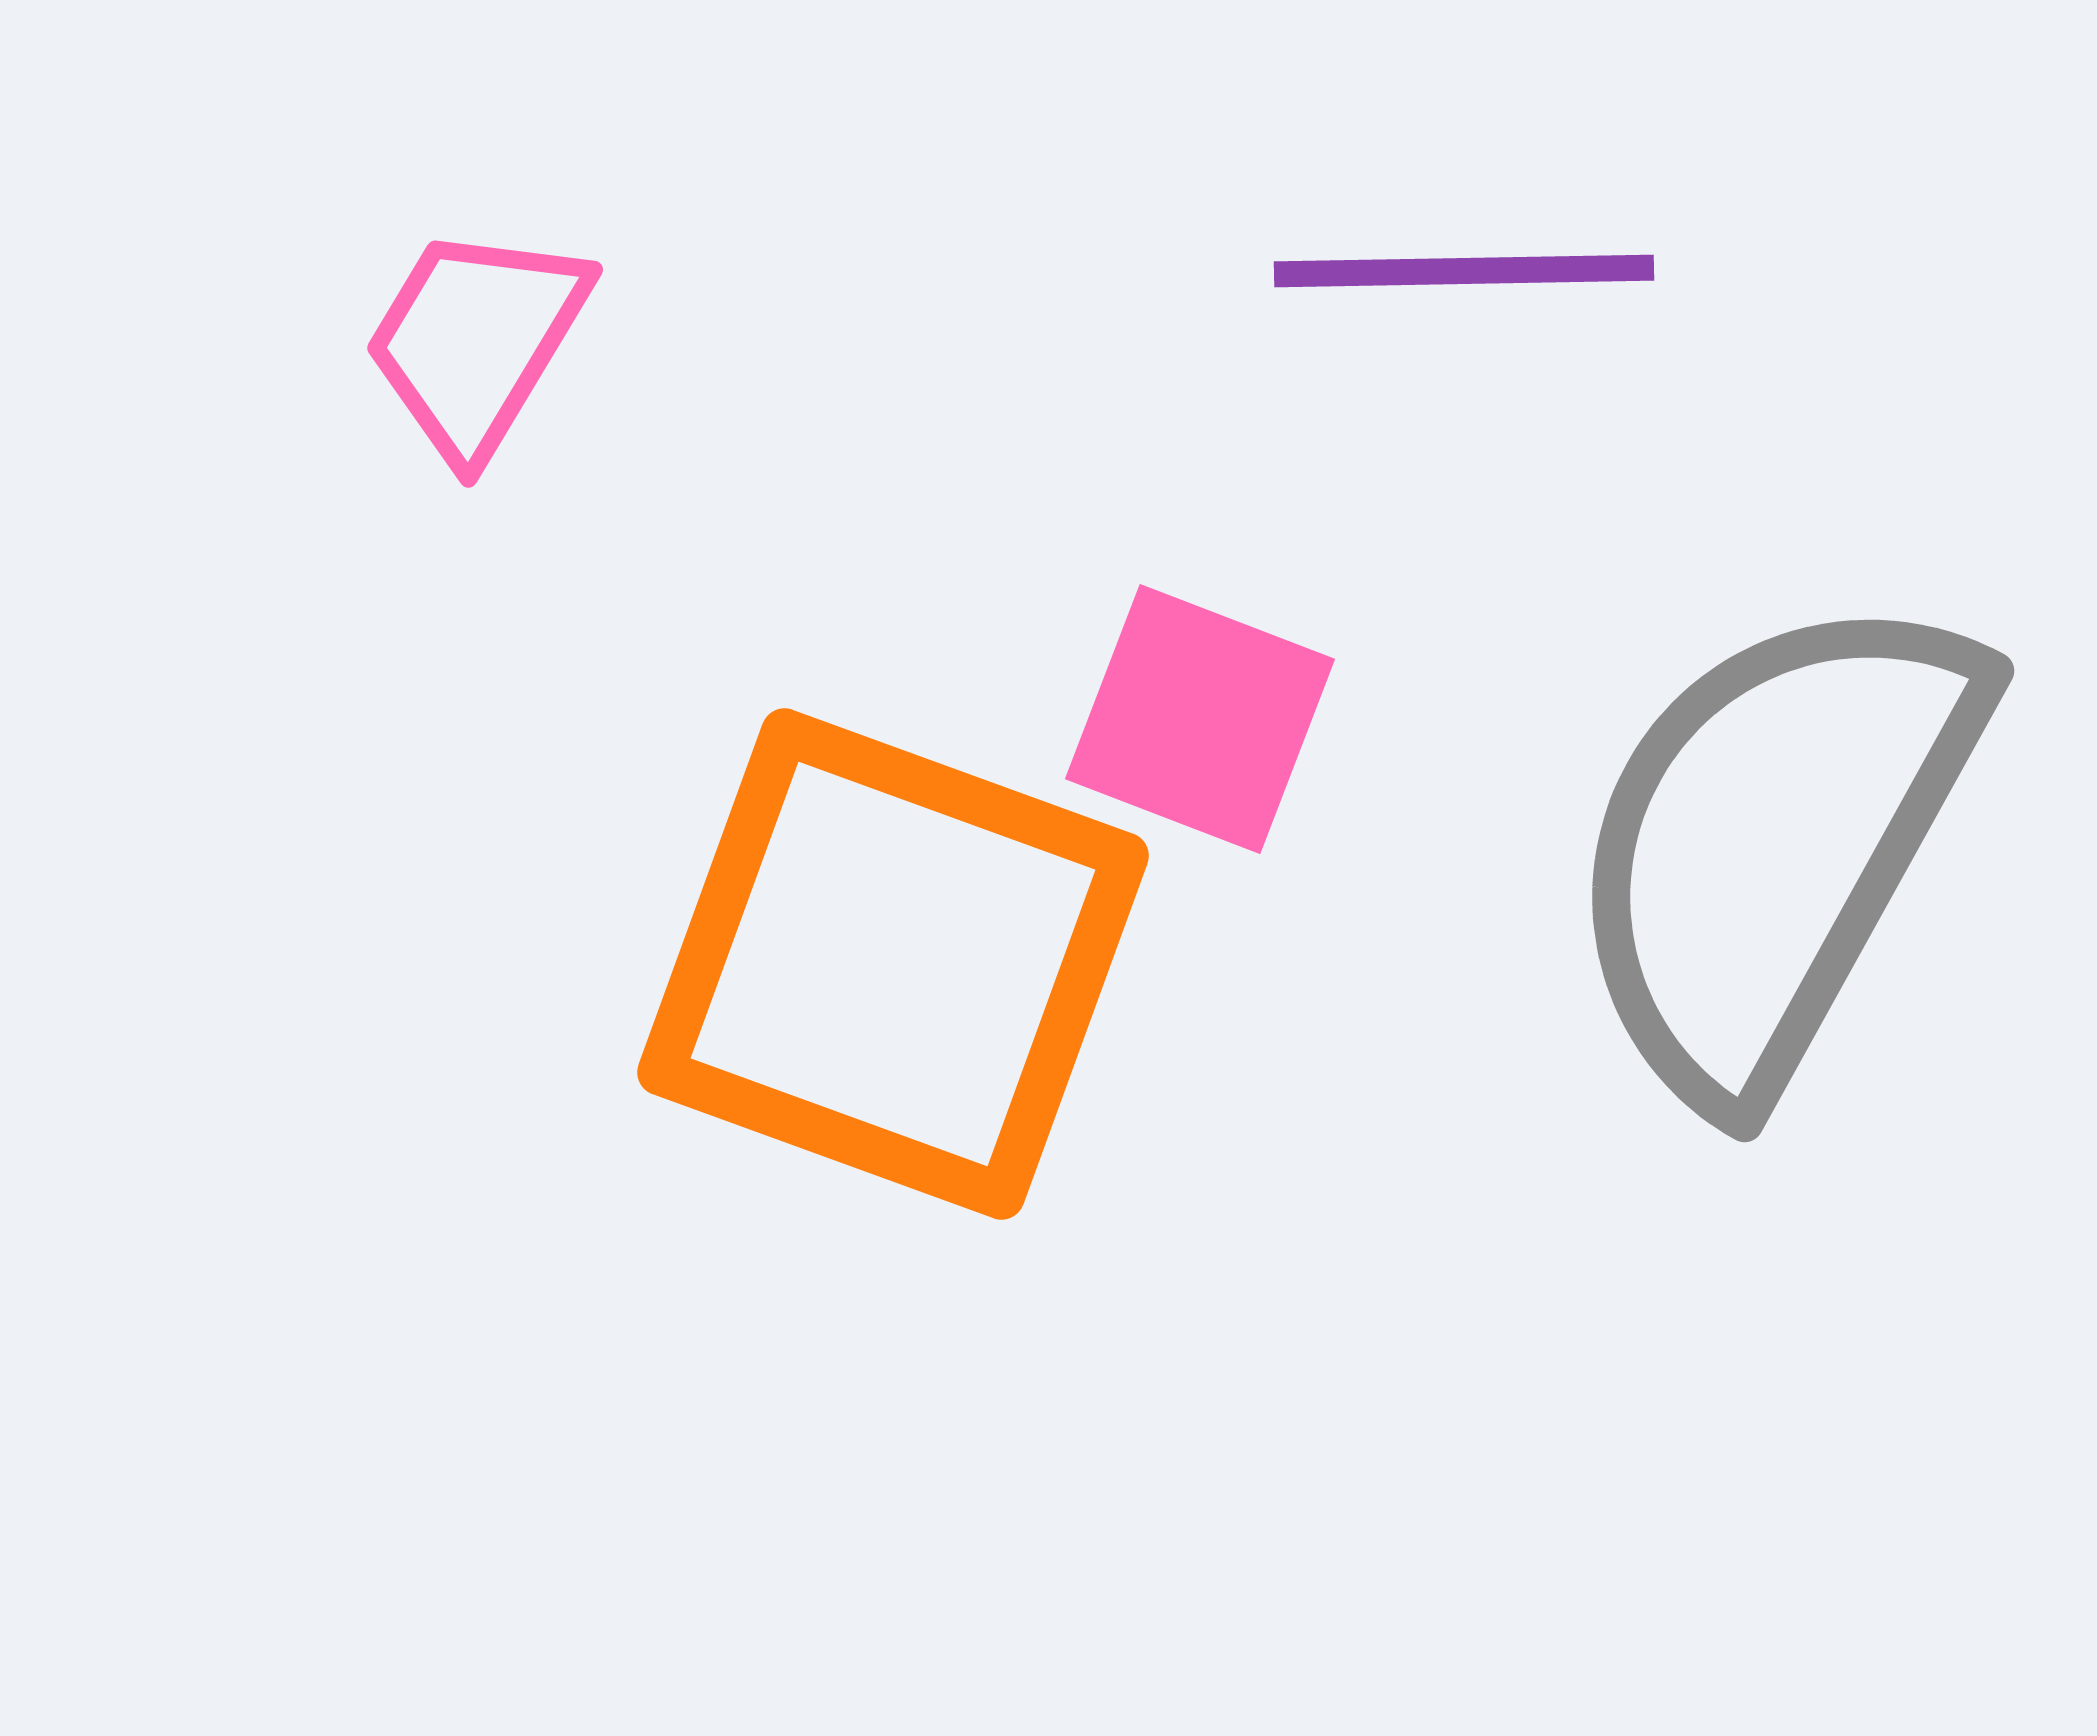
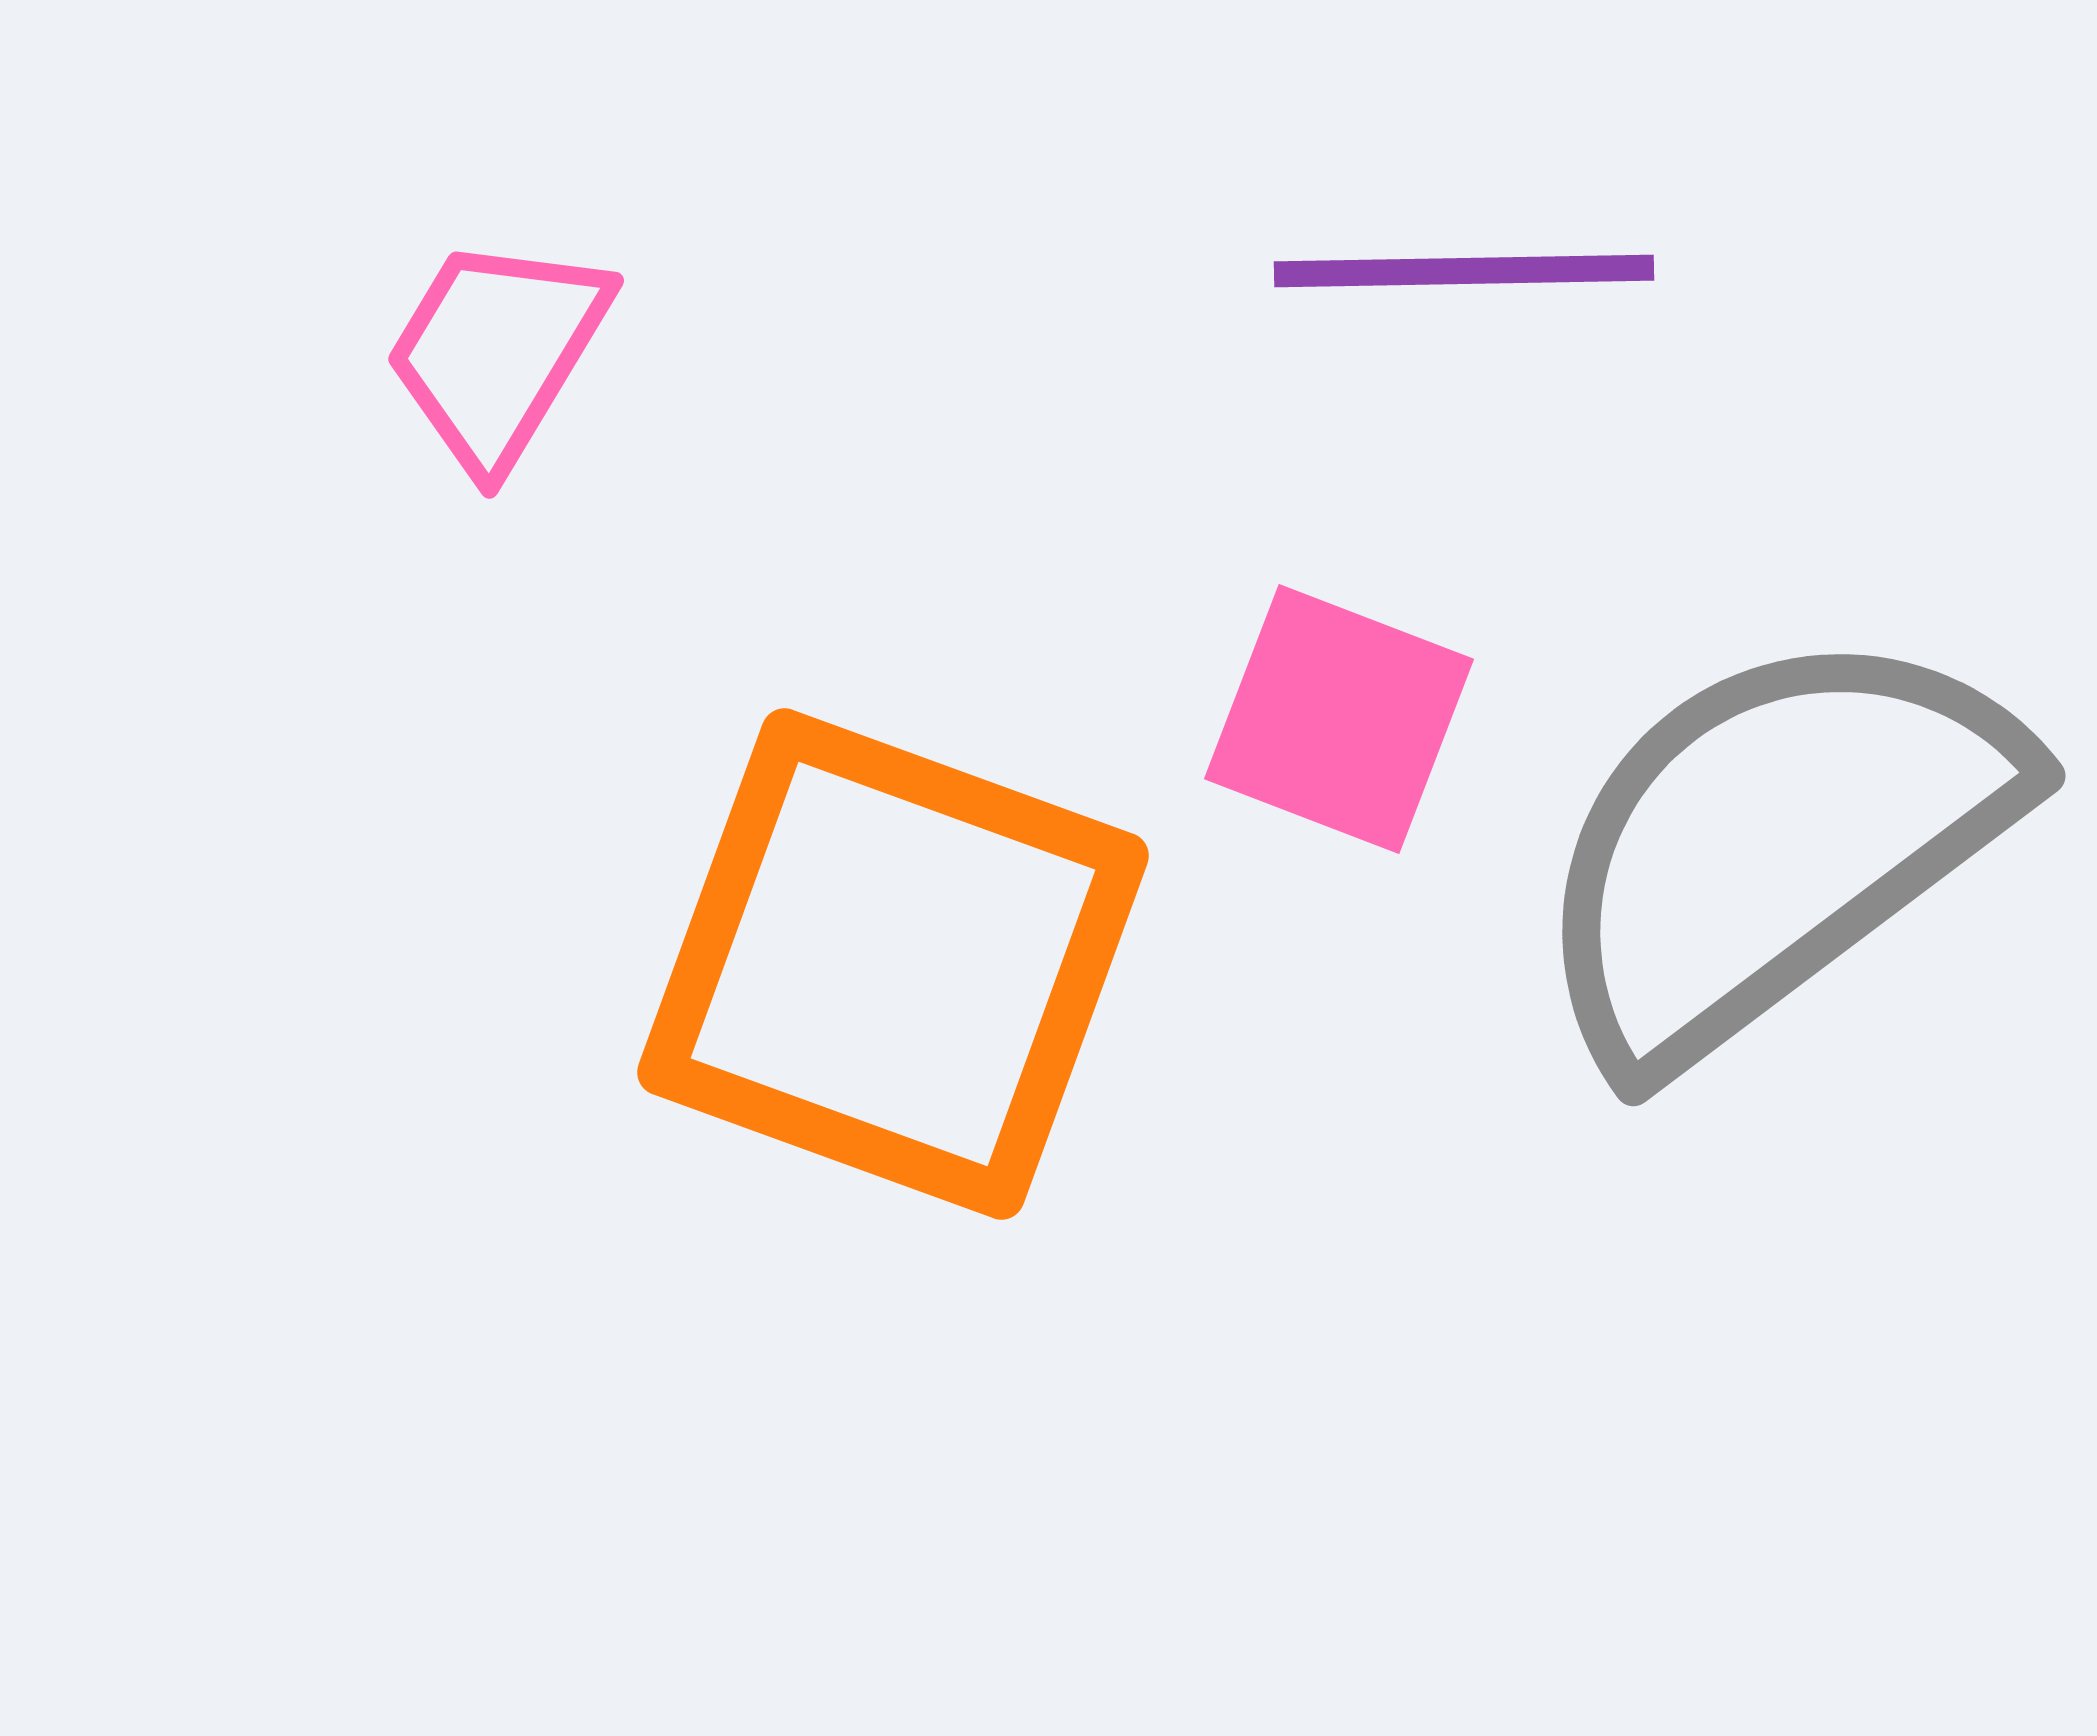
pink trapezoid: moved 21 px right, 11 px down
pink square: moved 139 px right
gray semicircle: rotated 24 degrees clockwise
